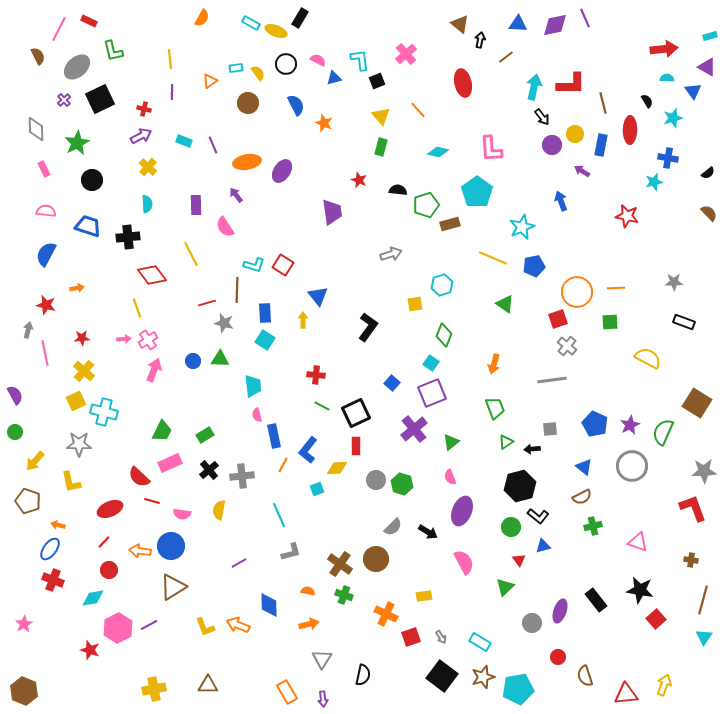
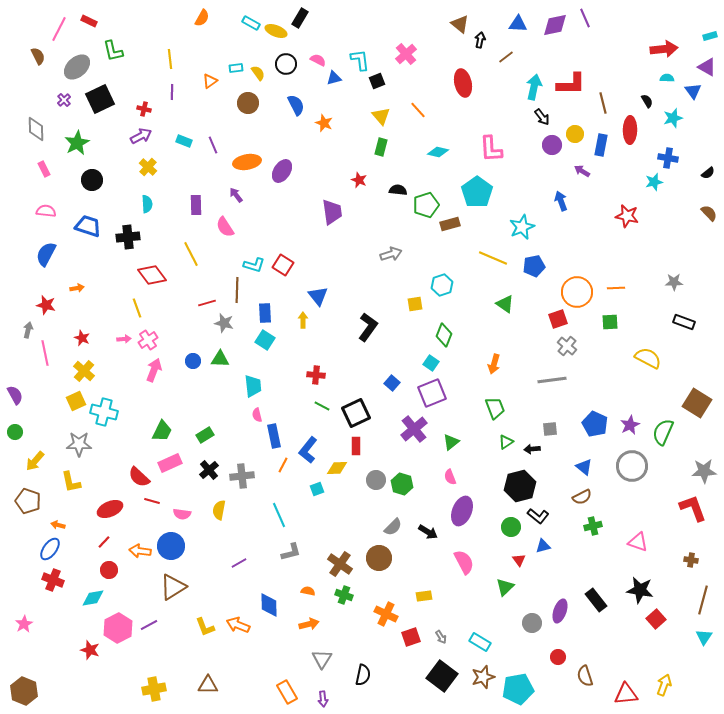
red star at (82, 338): rotated 28 degrees clockwise
brown circle at (376, 559): moved 3 px right, 1 px up
